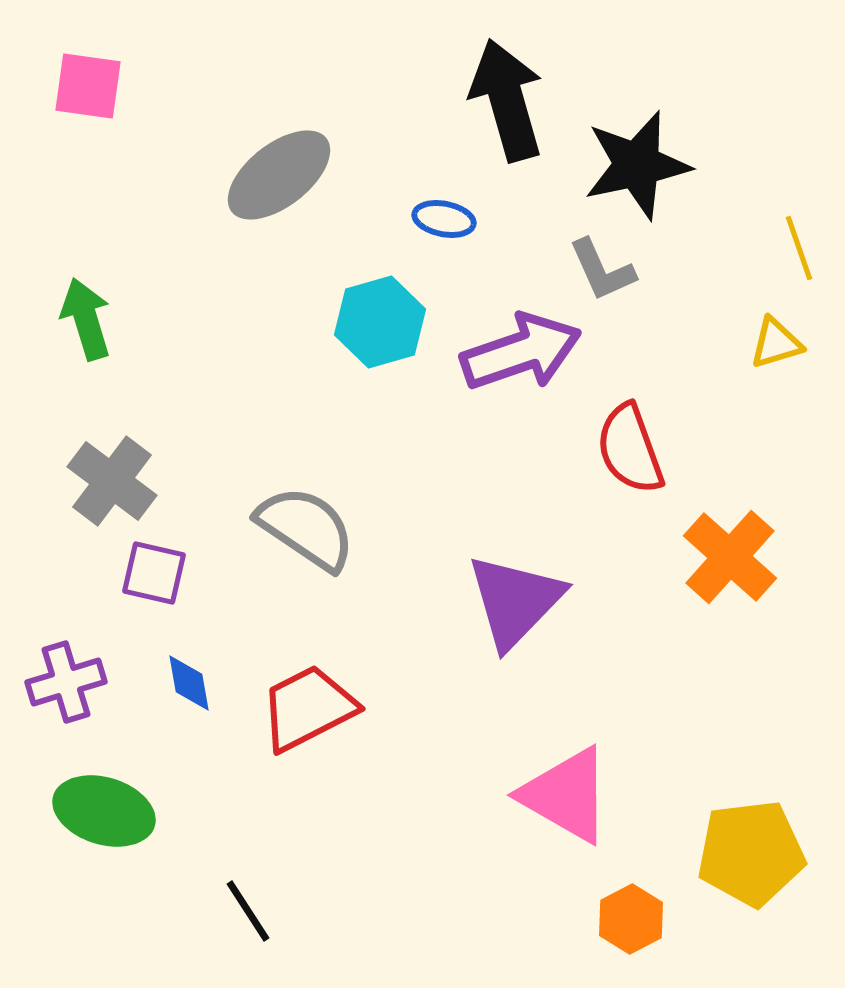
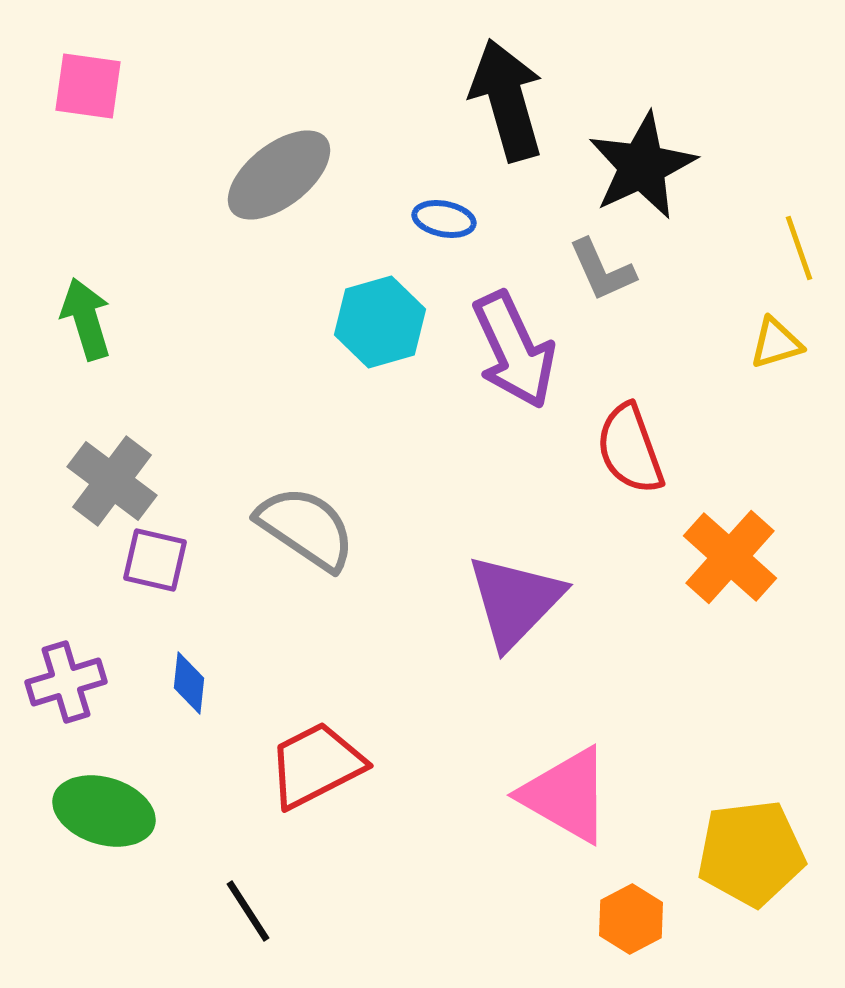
black star: moved 5 px right, 1 px down; rotated 13 degrees counterclockwise
purple arrow: moved 7 px left, 2 px up; rotated 84 degrees clockwise
purple square: moved 1 px right, 13 px up
blue diamond: rotated 16 degrees clockwise
red trapezoid: moved 8 px right, 57 px down
